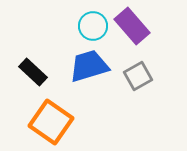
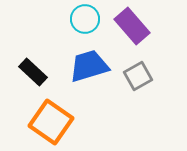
cyan circle: moved 8 px left, 7 px up
